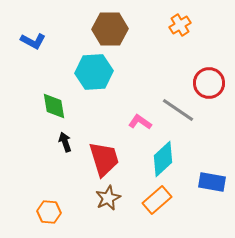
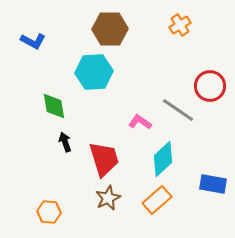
red circle: moved 1 px right, 3 px down
blue rectangle: moved 1 px right, 2 px down
